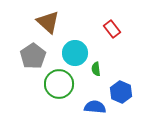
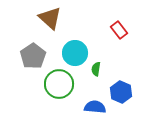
brown triangle: moved 2 px right, 4 px up
red rectangle: moved 7 px right, 1 px down
green semicircle: rotated 16 degrees clockwise
